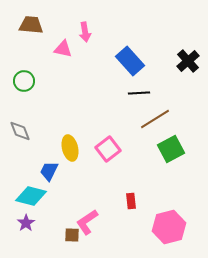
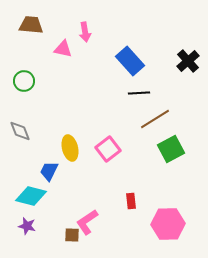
purple star: moved 1 px right, 3 px down; rotated 24 degrees counterclockwise
pink hexagon: moved 1 px left, 3 px up; rotated 12 degrees clockwise
